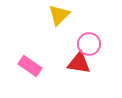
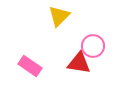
yellow triangle: moved 1 px down
pink circle: moved 4 px right, 2 px down
